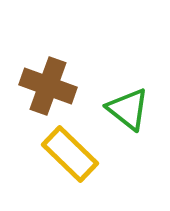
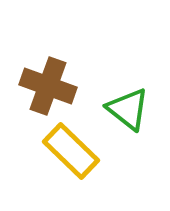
yellow rectangle: moved 1 px right, 3 px up
